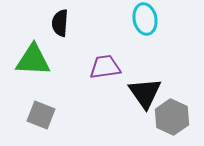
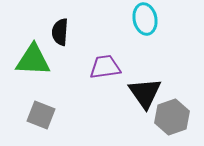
black semicircle: moved 9 px down
gray hexagon: rotated 16 degrees clockwise
